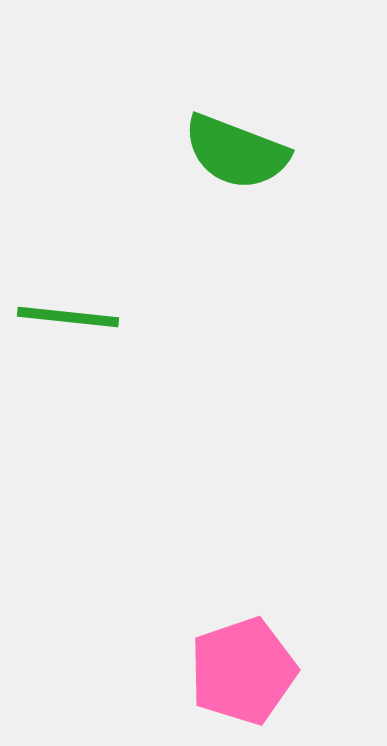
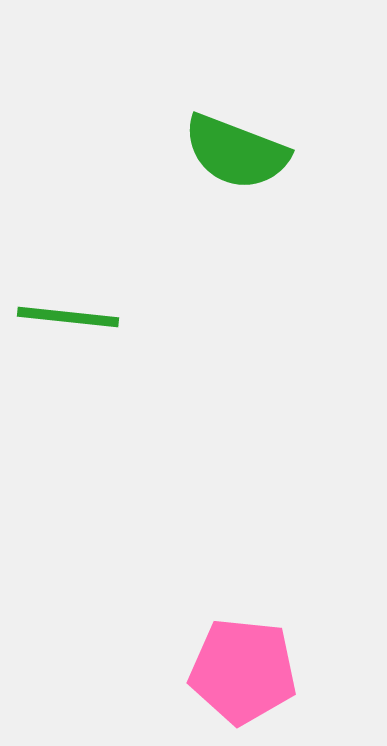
pink pentagon: rotated 25 degrees clockwise
